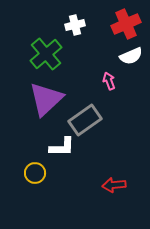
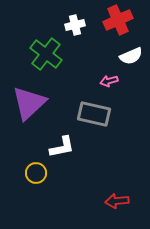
red cross: moved 8 px left, 4 px up
green cross: rotated 12 degrees counterclockwise
pink arrow: rotated 84 degrees counterclockwise
purple triangle: moved 17 px left, 4 px down
gray rectangle: moved 9 px right, 6 px up; rotated 48 degrees clockwise
white L-shape: rotated 12 degrees counterclockwise
yellow circle: moved 1 px right
red arrow: moved 3 px right, 16 px down
